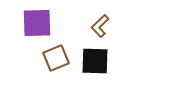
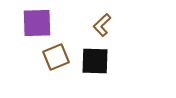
brown L-shape: moved 2 px right, 1 px up
brown square: moved 1 px up
